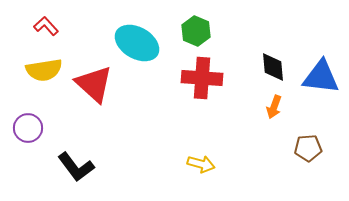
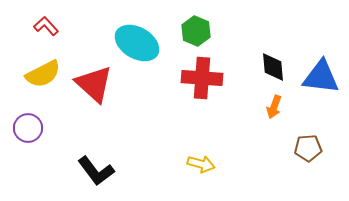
yellow semicircle: moved 1 px left, 4 px down; rotated 18 degrees counterclockwise
black L-shape: moved 20 px right, 4 px down
